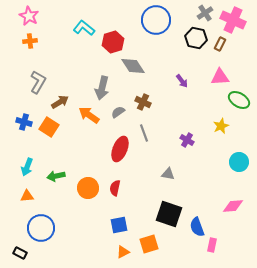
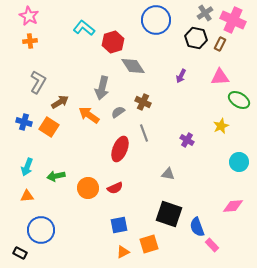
purple arrow at (182, 81): moved 1 px left, 5 px up; rotated 64 degrees clockwise
red semicircle at (115, 188): rotated 126 degrees counterclockwise
blue circle at (41, 228): moved 2 px down
pink rectangle at (212, 245): rotated 56 degrees counterclockwise
